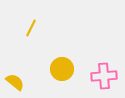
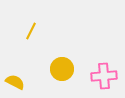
yellow line: moved 3 px down
yellow semicircle: rotated 12 degrees counterclockwise
